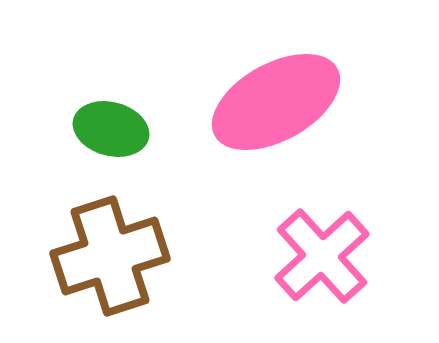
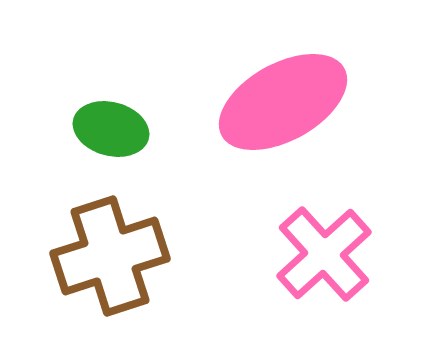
pink ellipse: moved 7 px right
pink cross: moved 2 px right, 2 px up
